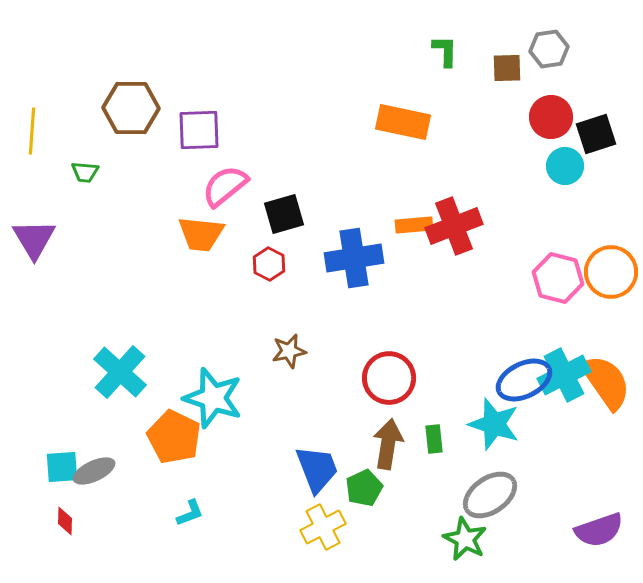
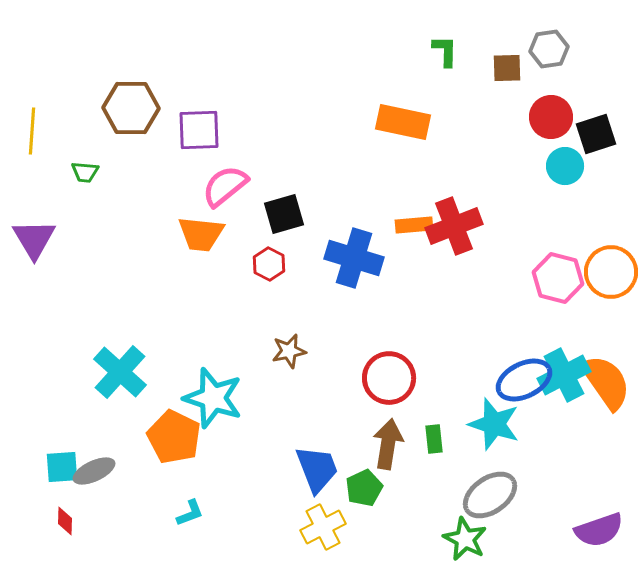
blue cross at (354, 258): rotated 26 degrees clockwise
